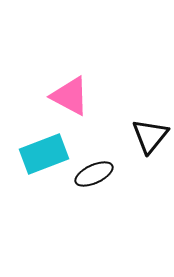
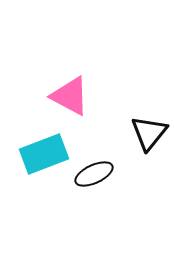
black triangle: moved 1 px left, 3 px up
